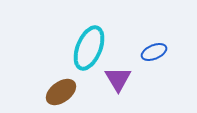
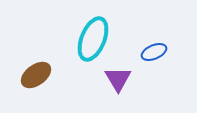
cyan ellipse: moved 4 px right, 9 px up
brown ellipse: moved 25 px left, 17 px up
